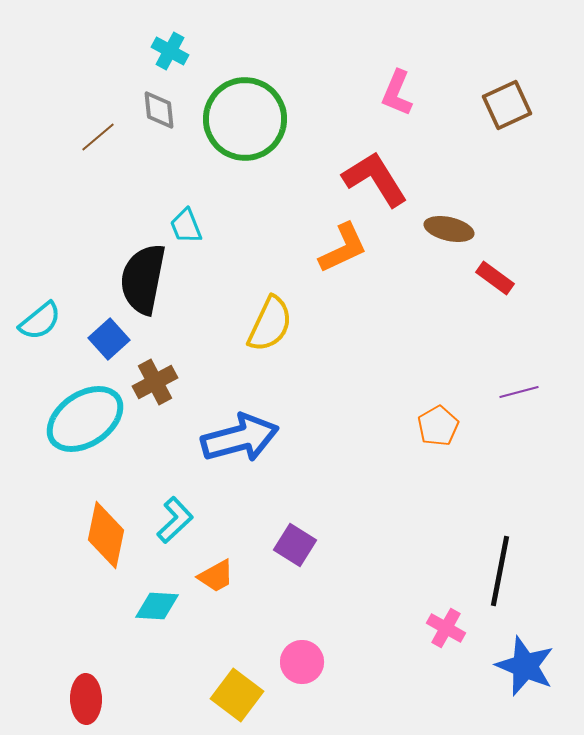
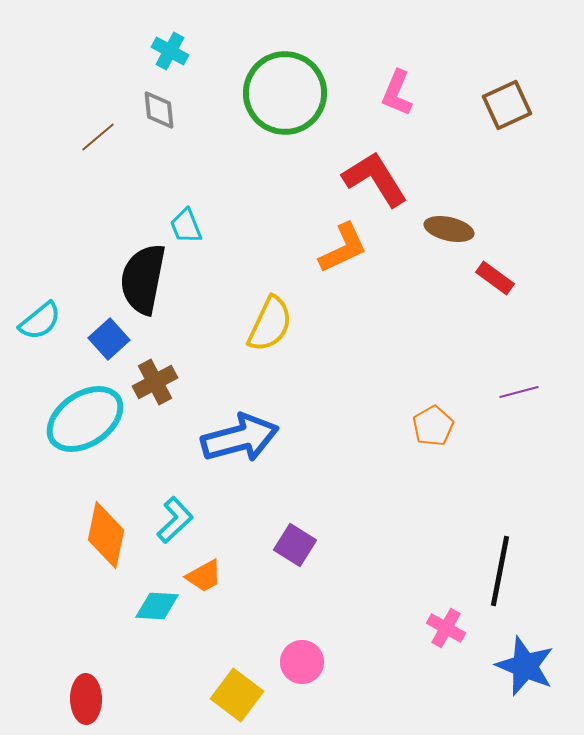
green circle: moved 40 px right, 26 px up
orange pentagon: moved 5 px left
orange trapezoid: moved 12 px left
